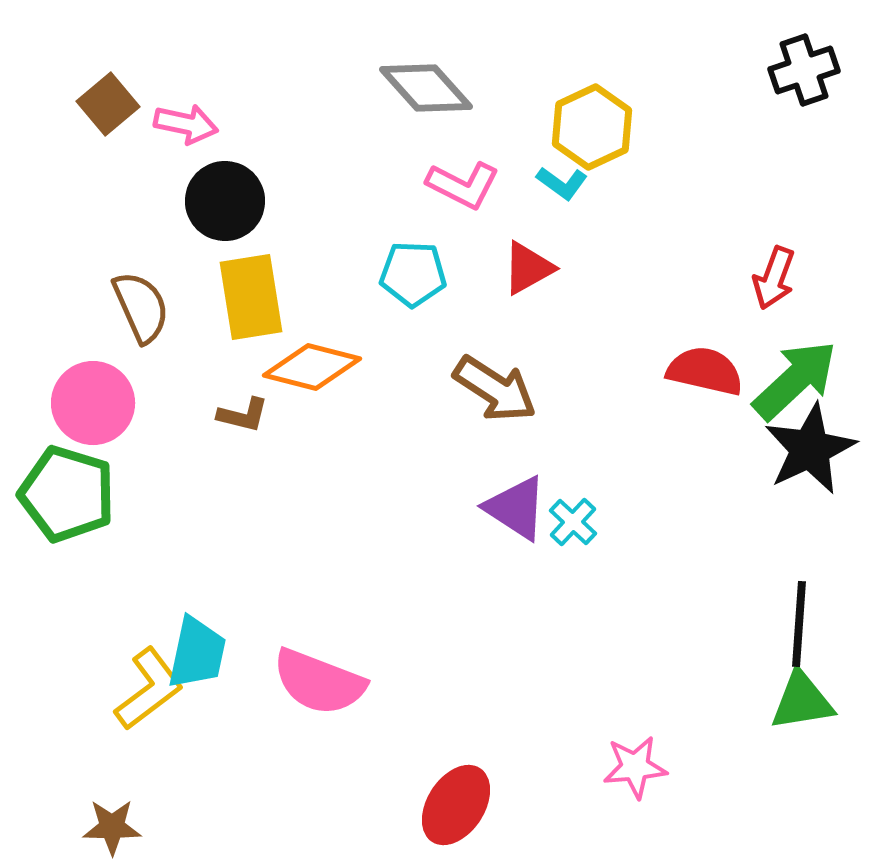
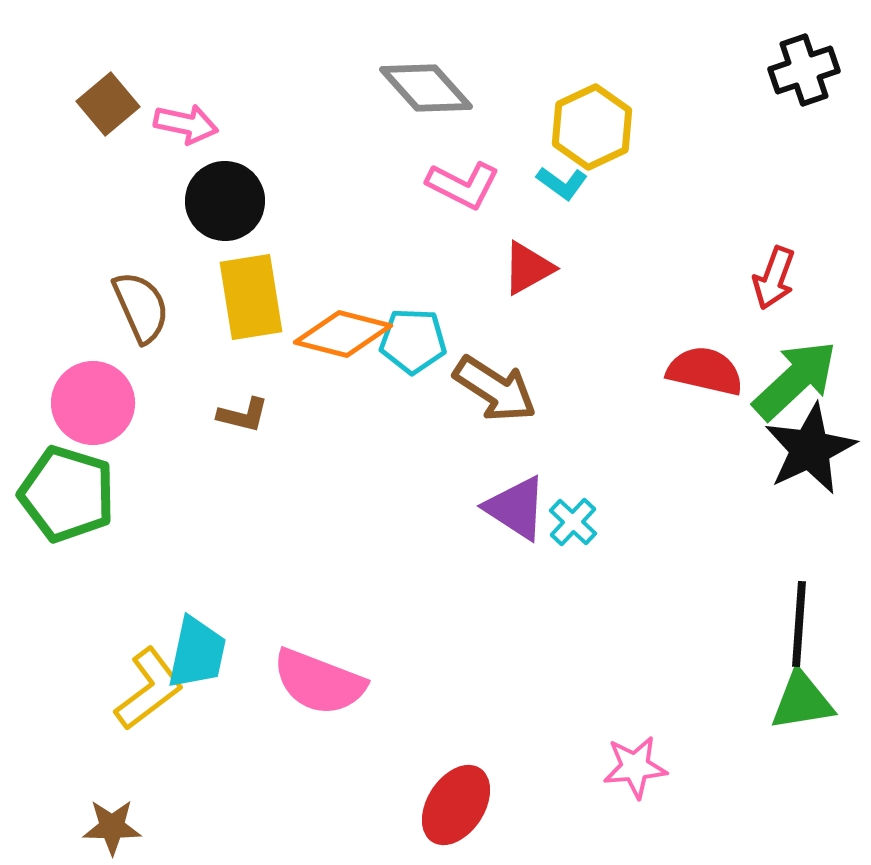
cyan pentagon: moved 67 px down
orange diamond: moved 31 px right, 33 px up
